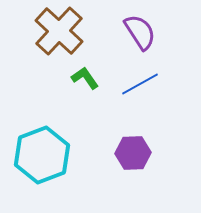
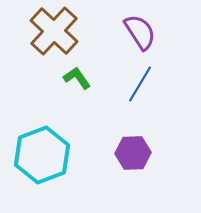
brown cross: moved 5 px left
green L-shape: moved 8 px left
blue line: rotated 30 degrees counterclockwise
